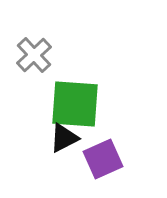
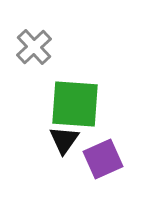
gray cross: moved 8 px up
black triangle: moved 2 px down; rotated 28 degrees counterclockwise
